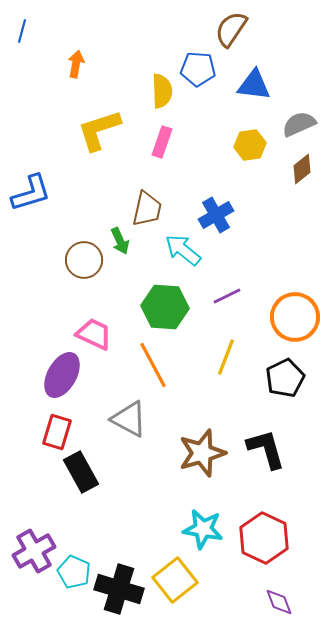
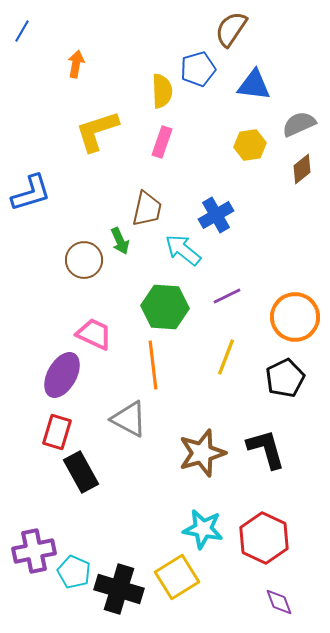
blue line: rotated 15 degrees clockwise
blue pentagon: rotated 20 degrees counterclockwise
yellow L-shape: moved 2 px left, 1 px down
orange line: rotated 21 degrees clockwise
purple cross: rotated 18 degrees clockwise
yellow square: moved 2 px right, 3 px up; rotated 6 degrees clockwise
